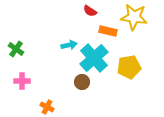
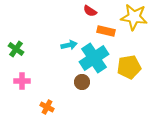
orange rectangle: moved 2 px left
cyan cross: rotated 8 degrees clockwise
